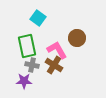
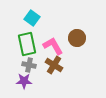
cyan square: moved 6 px left
green rectangle: moved 2 px up
pink L-shape: moved 4 px left, 4 px up
gray cross: moved 3 px left
